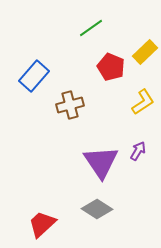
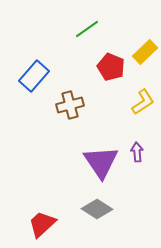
green line: moved 4 px left, 1 px down
purple arrow: moved 1 px left, 1 px down; rotated 36 degrees counterclockwise
